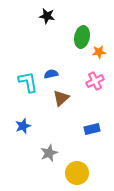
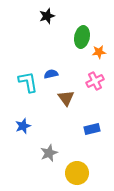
black star: rotated 28 degrees counterclockwise
brown triangle: moved 5 px right; rotated 24 degrees counterclockwise
